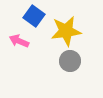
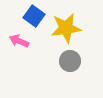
yellow star: moved 3 px up
